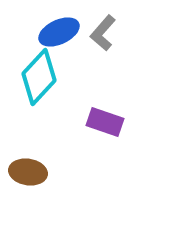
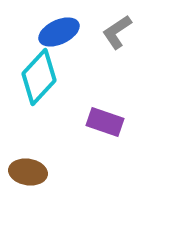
gray L-shape: moved 14 px right, 1 px up; rotated 15 degrees clockwise
